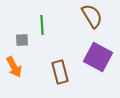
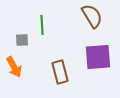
purple square: rotated 32 degrees counterclockwise
